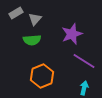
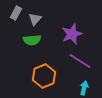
gray rectangle: rotated 32 degrees counterclockwise
purple line: moved 4 px left
orange hexagon: moved 2 px right
